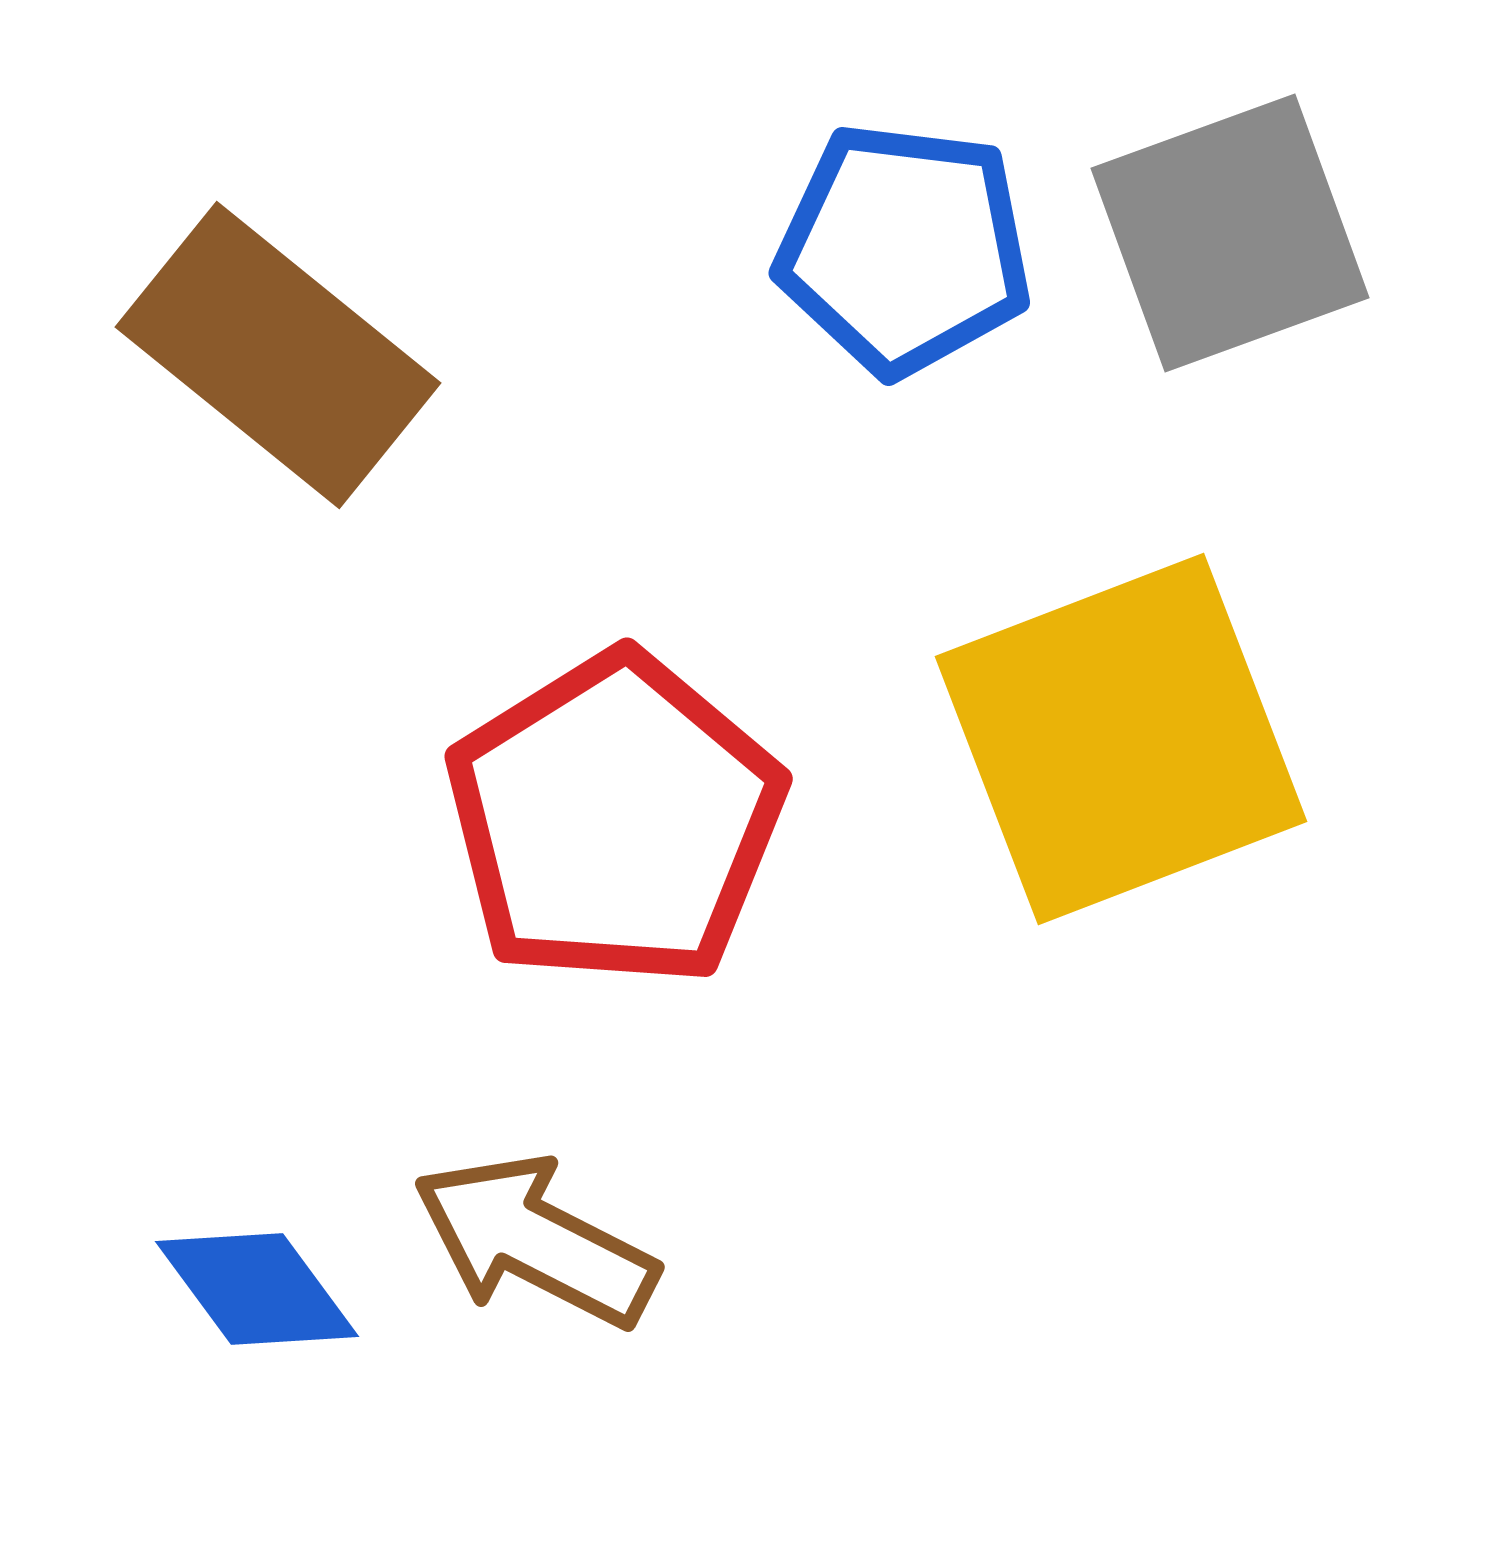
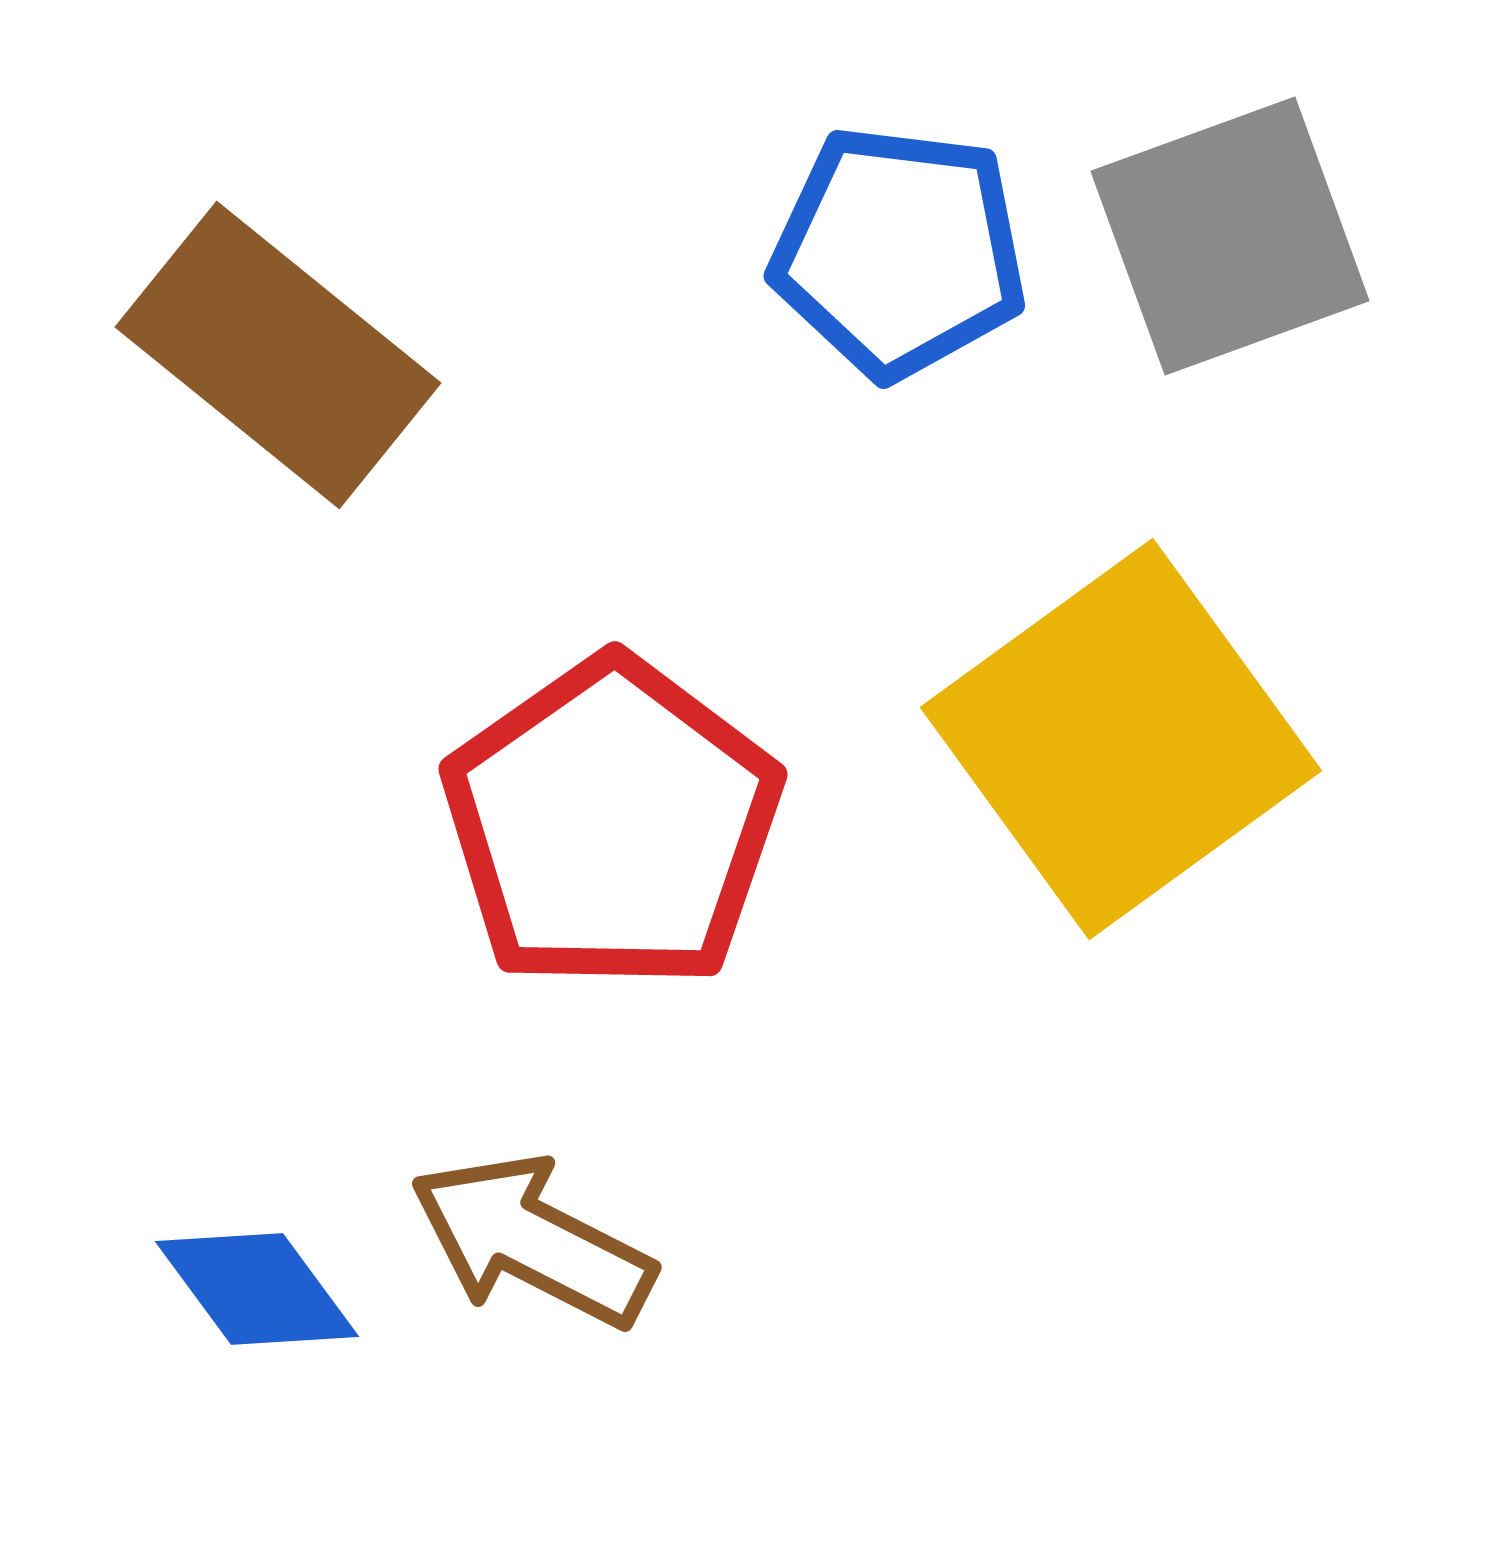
gray square: moved 3 px down
blue pentagon: moved 5 px left, 3 px down
yellow square: rotated 15 degrees counterclockwise
red pentagon: moved 3 px left, 4 px down; rotated 3 degrees counterclockwise
brown arrow: moved 3 px left
